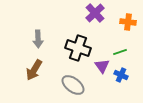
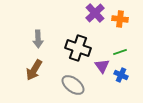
orange cross: moved 8 px left, 3 px up
